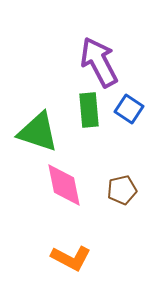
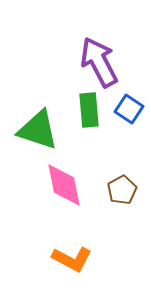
green triangle: moved 2 px up
brown pentagon: rotated 16 degrees counterclockwise
orange L-shape: moved 1 px right, 1 px down
